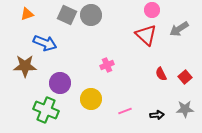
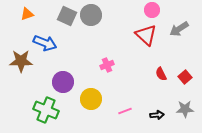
gray square: moved 1 px down
brown star: moved 4 px left, 5 px up
purple circle: moved 3 px right, 1 px up
